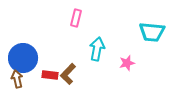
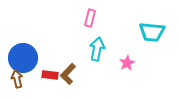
pink rectangle: moved 14 px right
pink star: rotated 14 degrees counterclockwise
